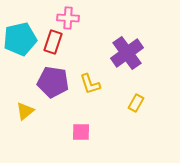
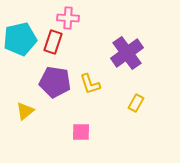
purple pentagon: moved 2 px right
